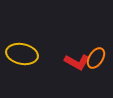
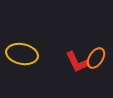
red L-shape: rotated 35 degrees clockwise
